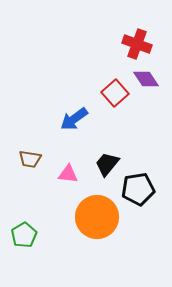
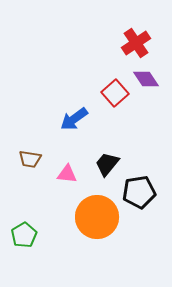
red cross: moved 1 px left, 1 px up; rotated 36 degrees clockwise
pink triangle: moved 1 px left
black pentagon: moved 1 px right, 3 px down
